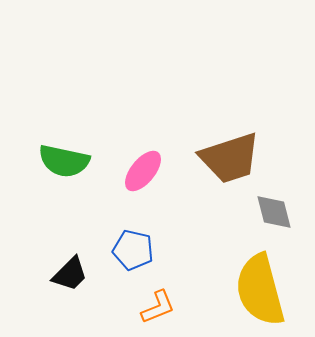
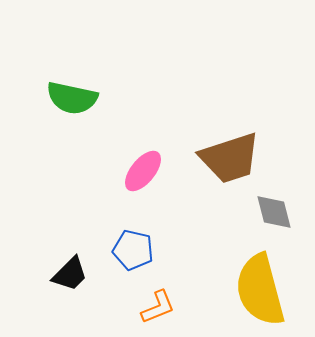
green semicircle: moved 8 px right, 63 px up
